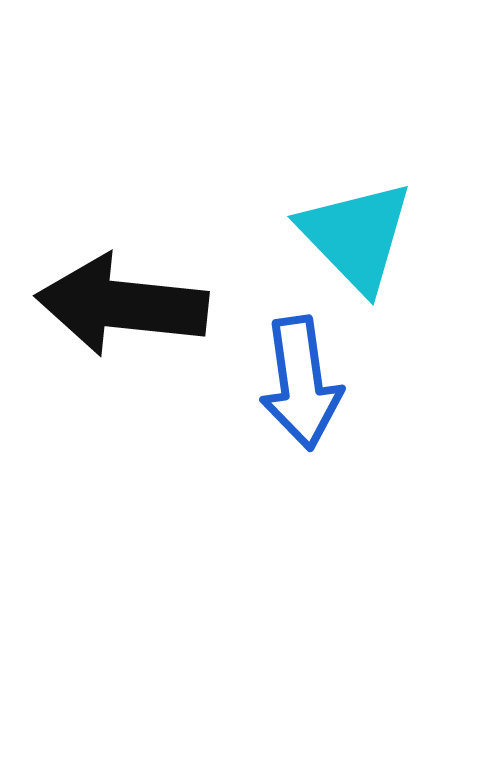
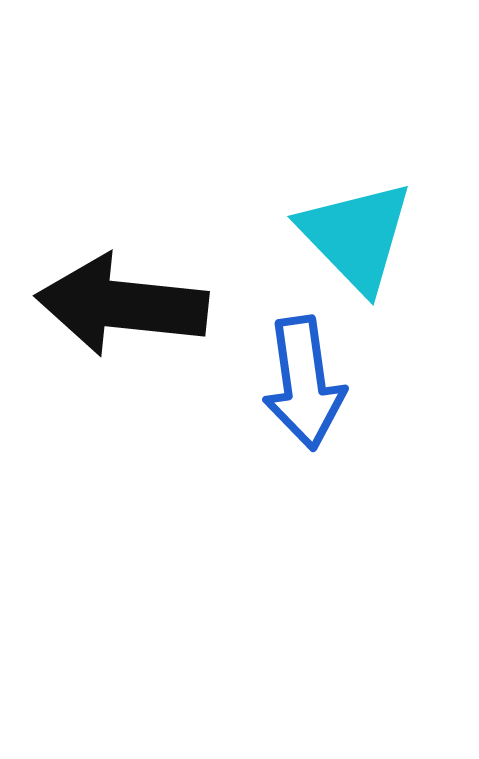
blue arrow: moved 3 px right
